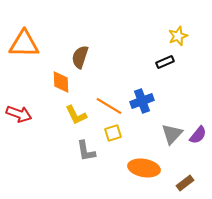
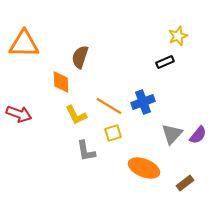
blue cross: moved 1 px right, 1 px down
orange ellipse: rotated 12 degrees clockwise
